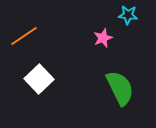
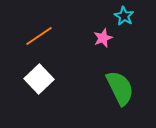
cyan star: moved 4 px left, 1 px down; rotated 24 degrees clockwise
orange line: moved 15 px right
